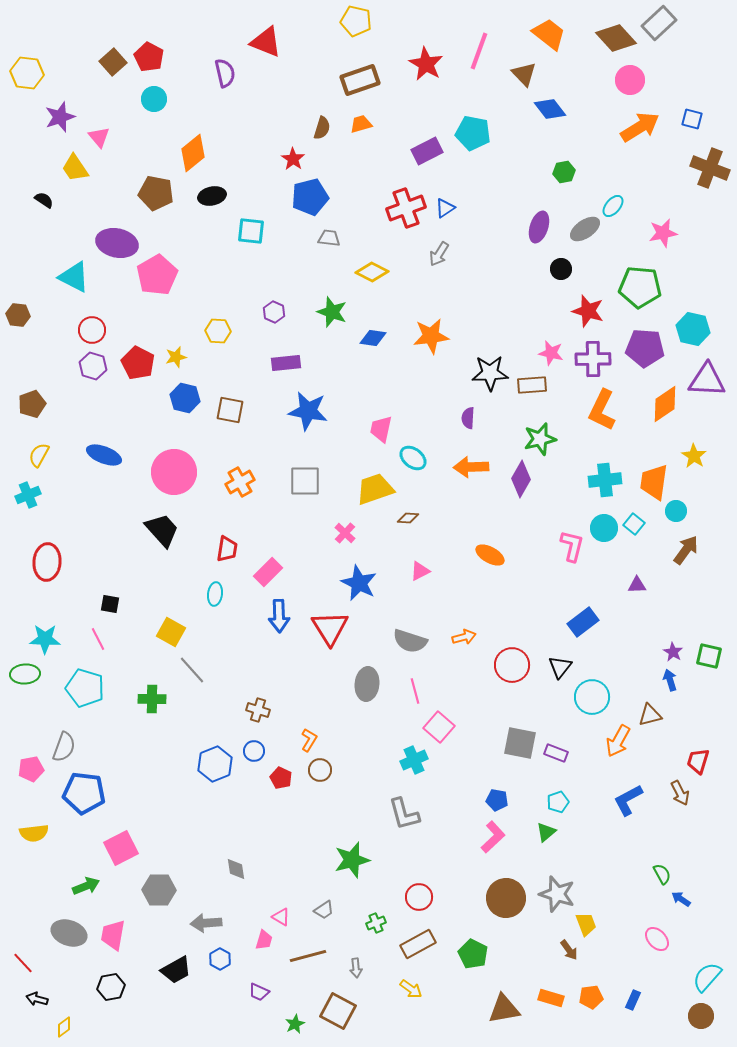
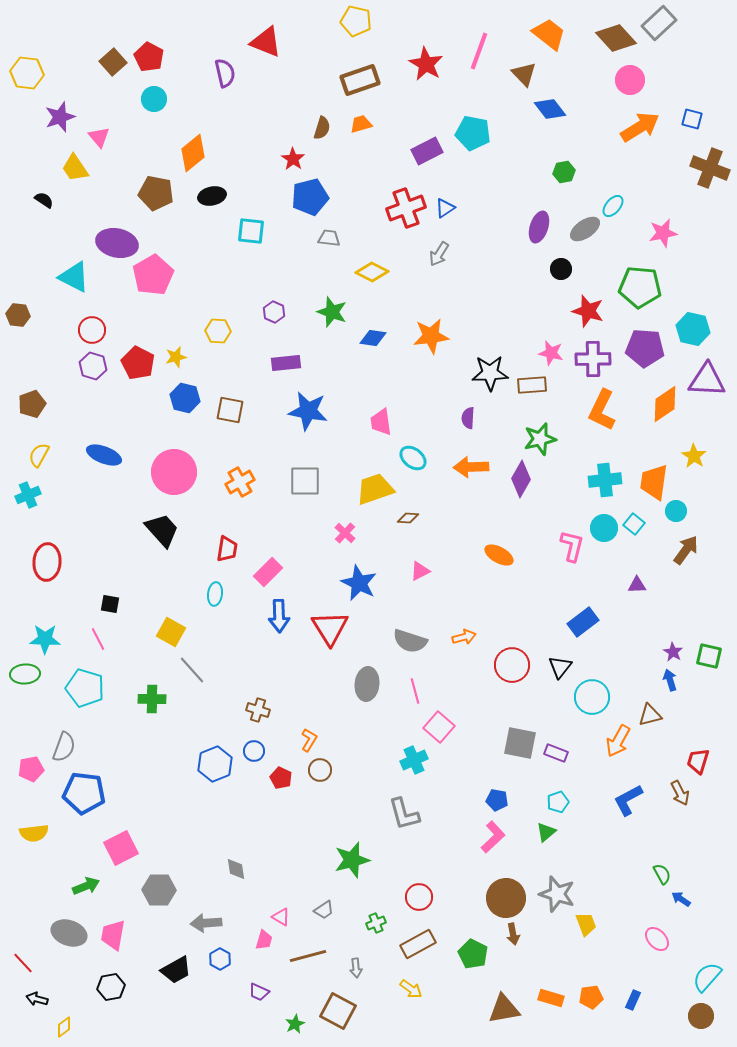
pink pentagon at (157, 275): moved 4 px left
pink trapezoid at (381, 429): moved 7 px up; rotated 20 degrees counterclockwise
orange ellipse at (490, 555): moved 9 px right
brown arrow at (569, 950): moved 56 px left, 16 px up; rotated 25 degrees clockwise
